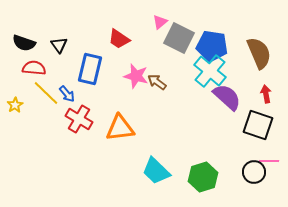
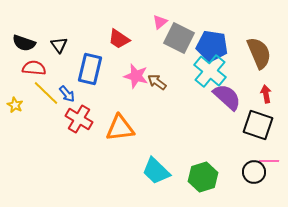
yellow star: rotated 14 degrees counterclockwise
